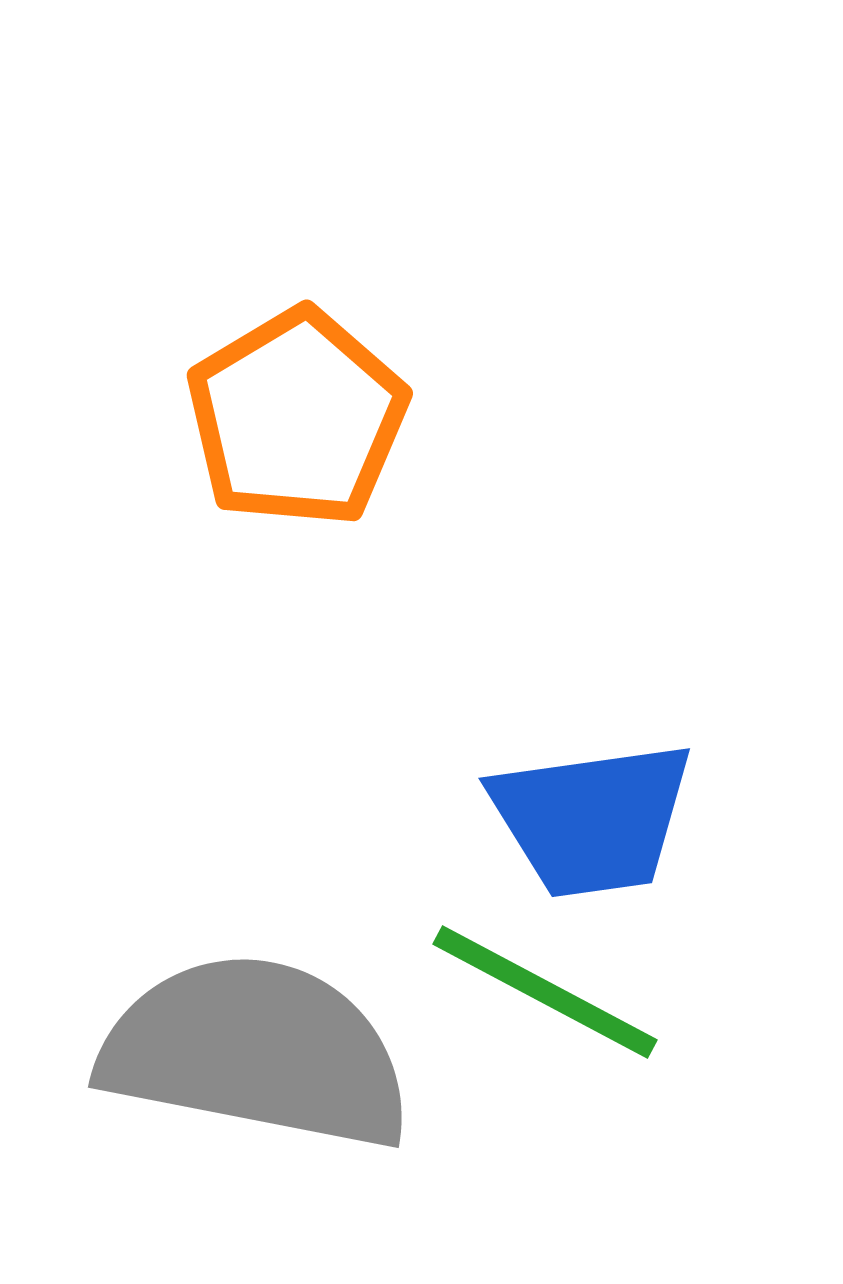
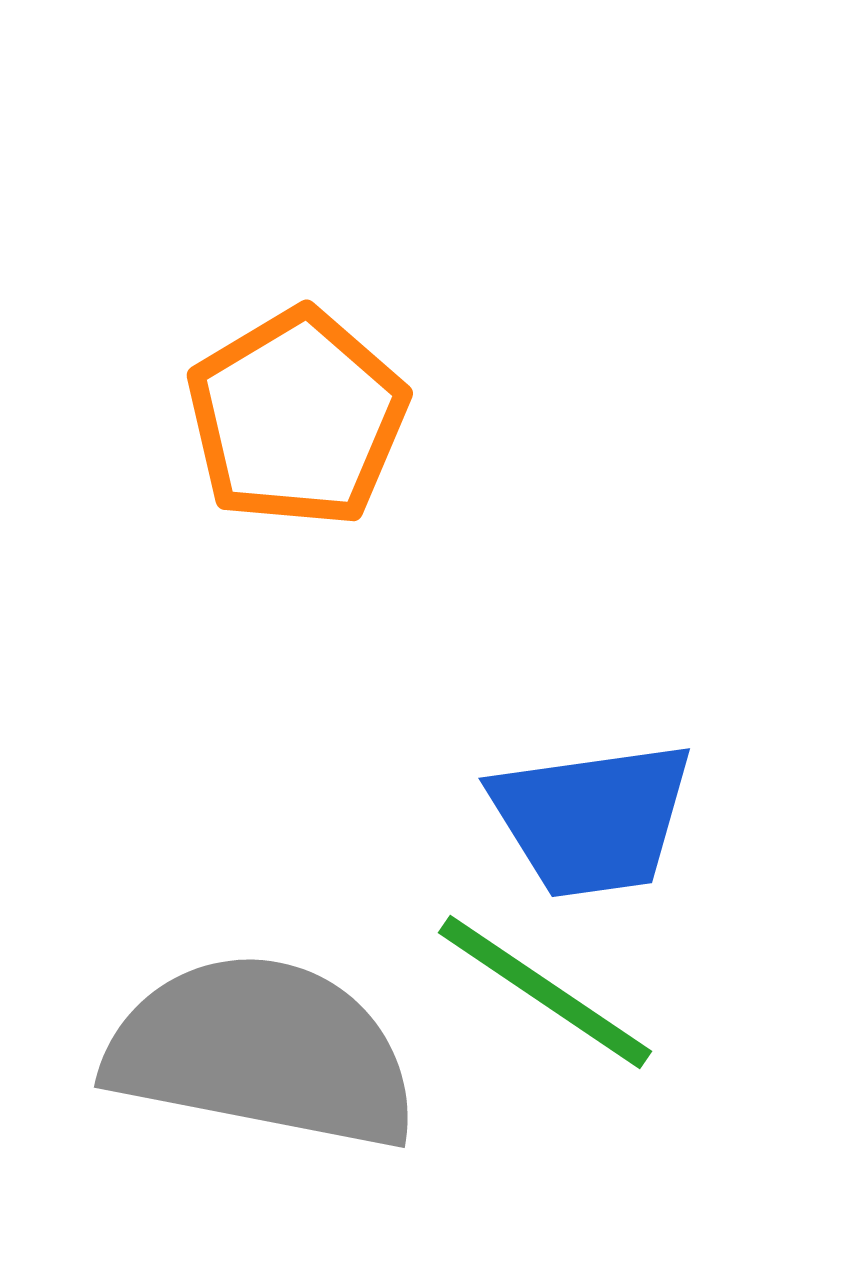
green line: rotated 6 degrees clockwise
gray semicircle: moved 6 px right
